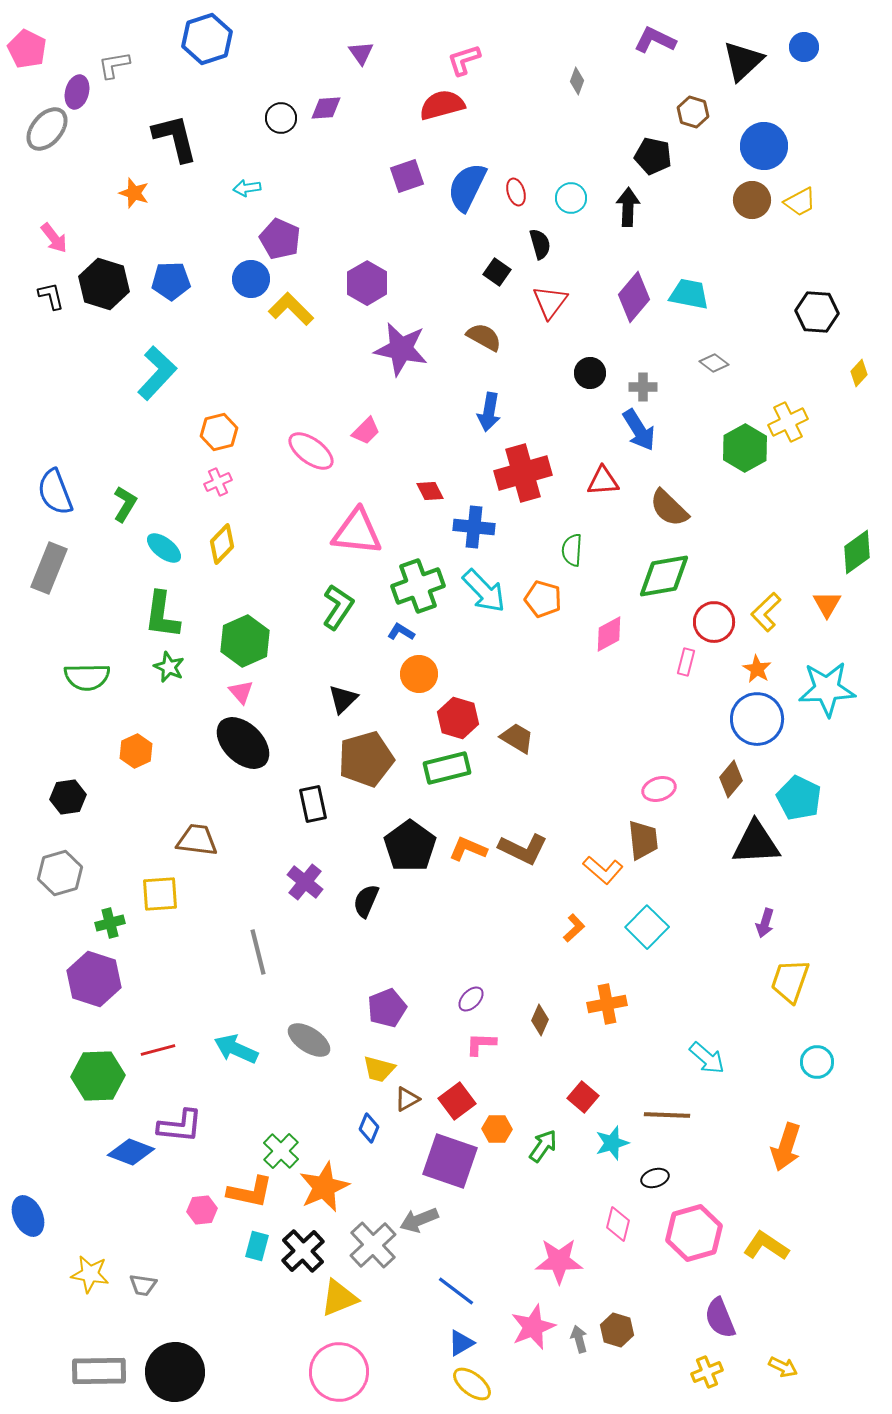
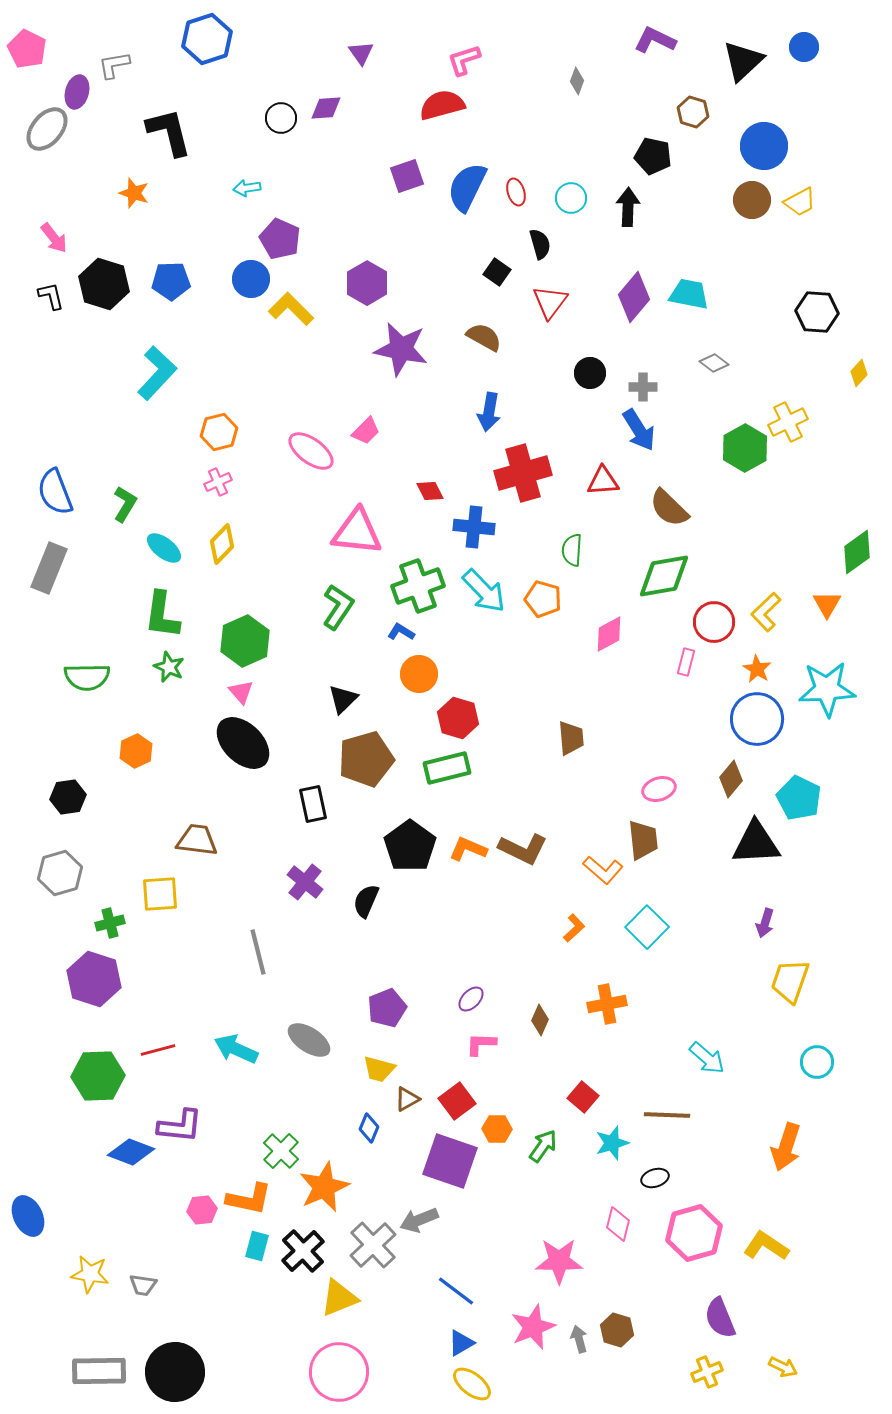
black L-shape at (175, 138): moved 6 px left, 6 px up
brown trapezoid at (517, 738): moved 54 px right; rotated 54 degrees clockwise
orange L-shape at (250, 1192): moved 1 px left, 7 px down
